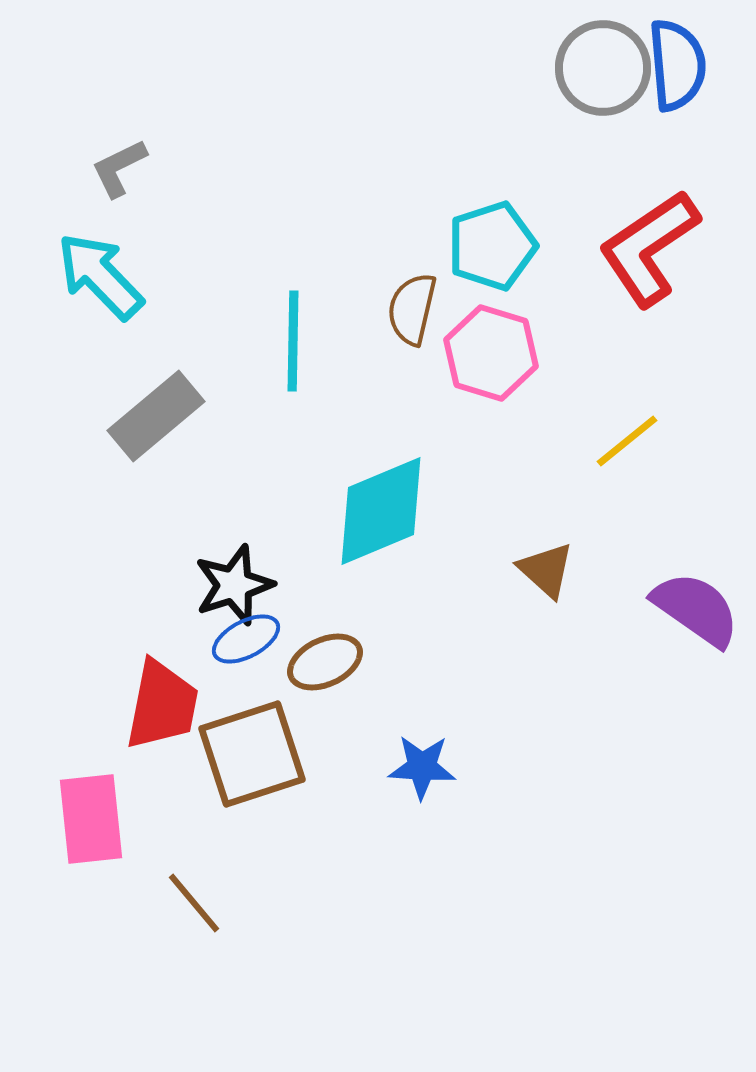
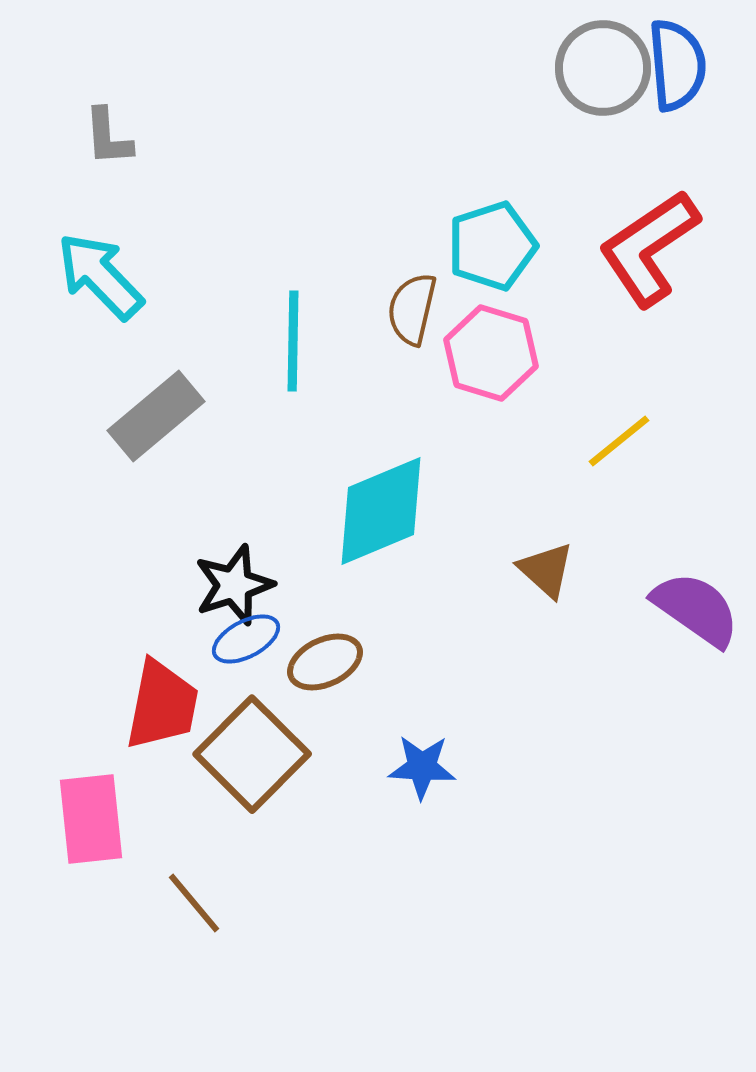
gray L-shape: moved 11 px left, 31 px up; rotated 68 degrees counterclockwise
yellow line: moved 8 px left
brown square: rotated 27 degrees counterclockwise
